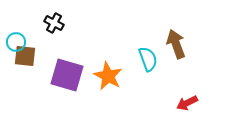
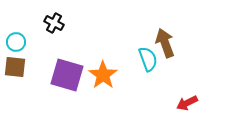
brown arrow: moved 11 px left, 1 px up
brown square: moved 10 px left, 11 px down
orange star: moved 5 px left, 1 px up; rotated 8 degrees clockwise
